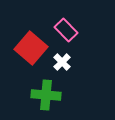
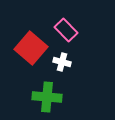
white cross: rotated 30 degrees counterclockwise
green cross: moved 1 px right, 2 px down
